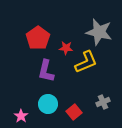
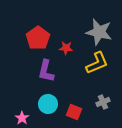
yellow L-shape: moved 11 px right, 1 px down
red square: rotated 28 degrees counterclockwise
pink star: moved 1 px right, 2 px down
